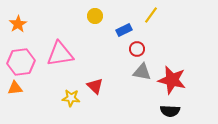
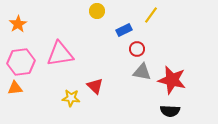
yellow circle: moved 2 px right, 5 px up
